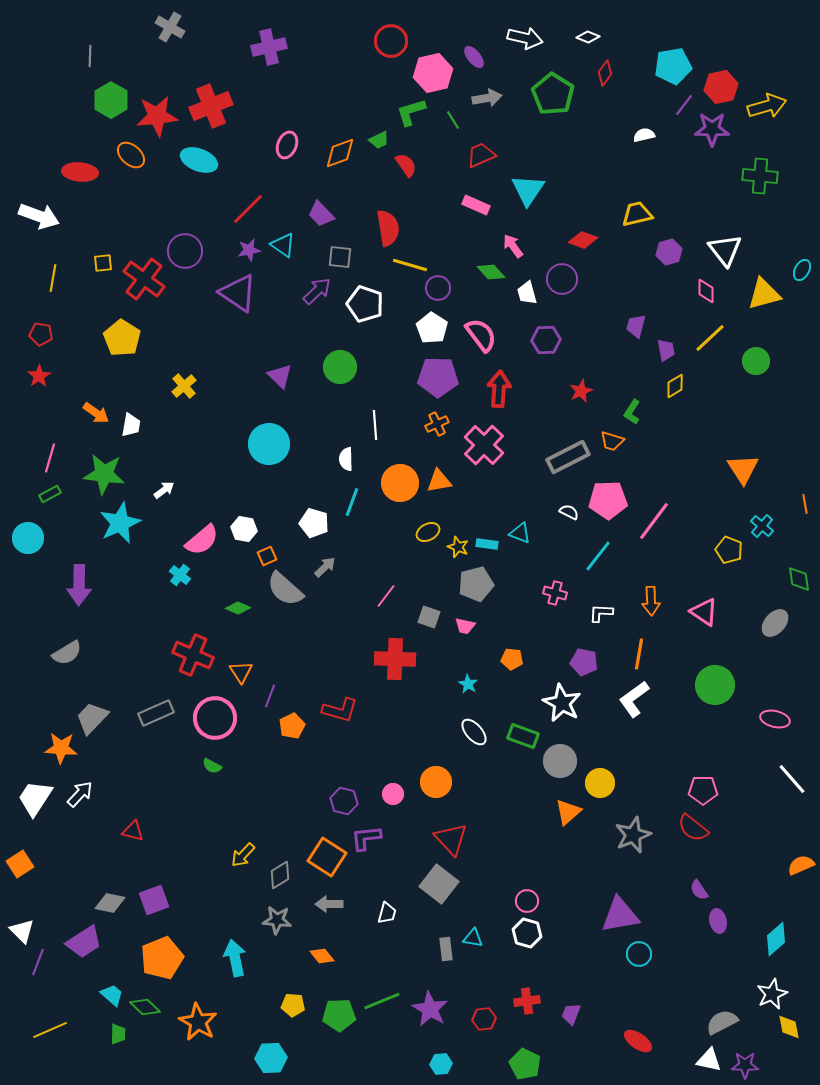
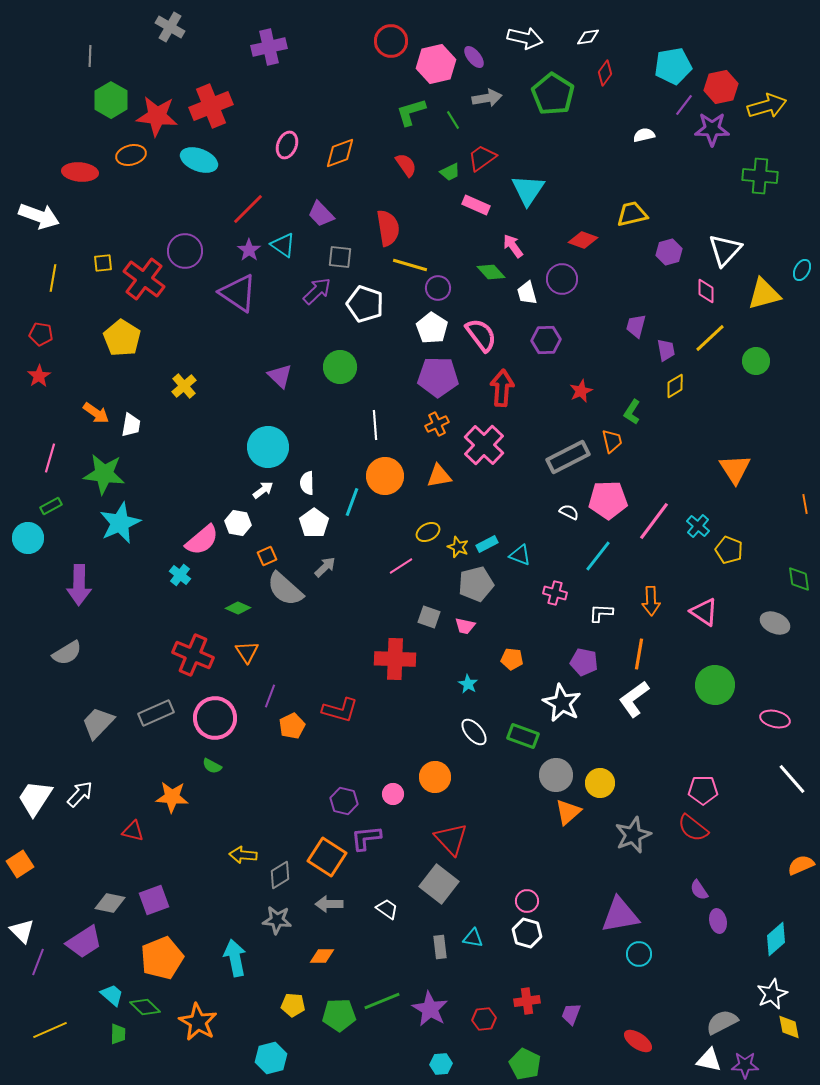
white diamond at (588, 37): rotated 30 degrees counterclockwise
pink hexagon at (433, 73): moved 3 px right, 9 px up
red star at (157, 116): rotated 12 degrees clockwise
green trapezoid at (379, 140): moved 71 px right, 32 px down
orange ellipse at (131, 155): rotated 56 degrees counterclockwise
red trapezoid at (481, 155): moved 1 px right, 3 px down; rotated 12 degrees counterclockwise
yellow trapezoid at (637, 214): moved 5 px left
purple star at (249, 250): rotated 25 degrees counterclockwise
white triangle at (725, 250): rotated 21 degrees clockwise
red arrow at (499, 389): moved 3 px right, 1 px up
orange trapezoid at (612, 441): rotated 120 degrees counterclockwise
cyan circle at (269, 444): moved 1 px left, 3 px down
white semicircle at (346, 459): moved 39 px left, 24 px down
orange triangle at (743, 469): moved 8 px left
orange triangle at (439, 481): moved 5 px up
orange circle at (400, 483): moved 15 px left, 7 px up
white arrow at (164, 490): moved 99 px right
green rectangle at (50, 494): moved 1 px right, 12 px down
white pentagon at (314, 523): rotated 20 degrees clockwise
cyan cross at (762, 526): moved 64 px left
white hexagon at (244, 529): moved 6 px left, 6 px up
cyan triangle at (520, 533): moved 22 px down
cyan rectangle at (487, 544): rotated 35 degrees counterclockwise
pink line at (386, 596): moved 15 px right, 30 px up; rotated 20 degrees clockwise
gray ellipse at (775, 623): rotated 72 degrees clockwise
orange triangle at (241, 672): moved 6 px right, 20 px up
gray trapezoid at (92, 718): moved 6 px right, 5 px down
orange star at (61, 748): moved 111 px right, 49 px down
gray circle at (560, 761): moved 4 px left, 14 px down
orange circle at (436, 782): moved 1 px left, 5 px up
yellow arrow at (243, 855): rotated 52 degrees clockwise
white trapezoid at (387, 913): moved 4 px up; rotated 70 degrees counterclockwise
gray rectangle at (446, 949): moved 6 px left, 2 px up
orange diamond at (322, 956): rotated 50 degrees counterclockwise
cyan hexagon at (271, 1058): rotated 12 degrees counterclockwise
